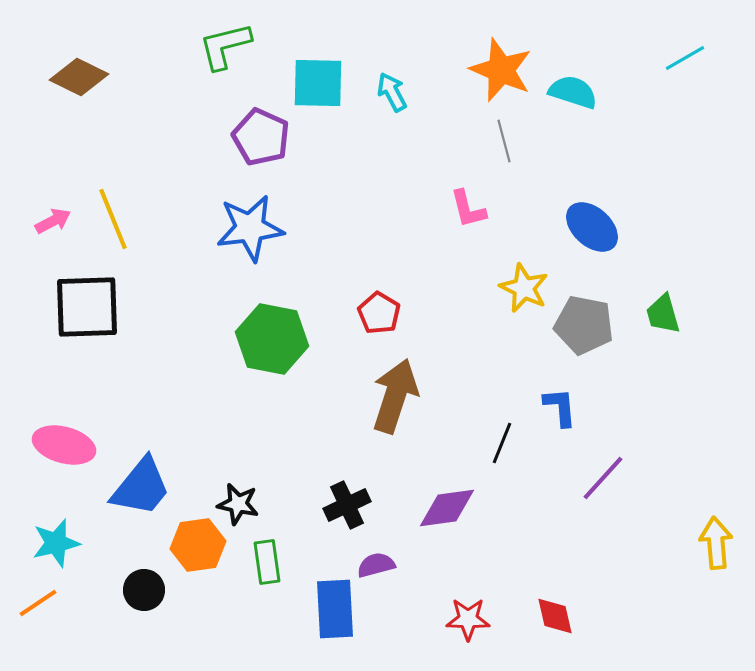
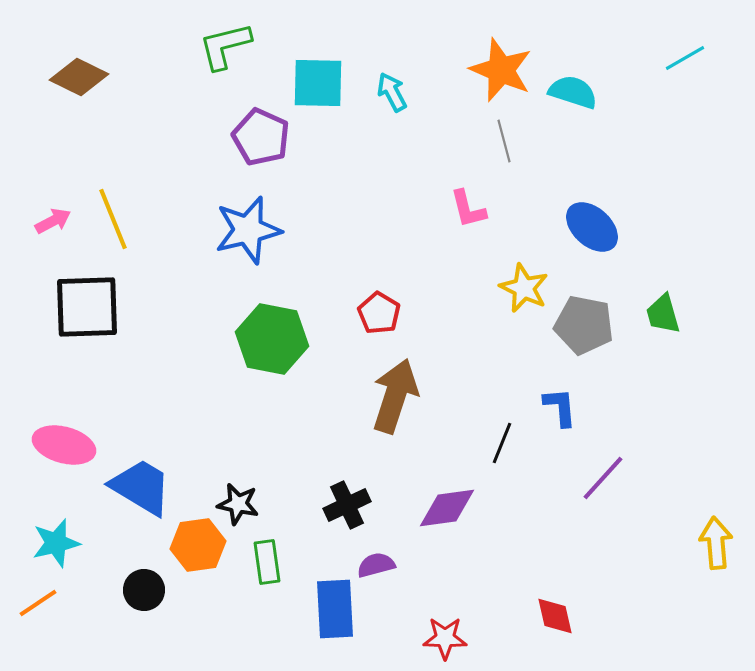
blue star: moved 2 px left, 2 px down; rotated 6 degrees counterclockwise
blue trapezoid: rotated 98 degrees counterclockwise
red star: moved 23 px left, 19 px down
